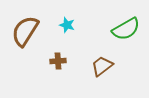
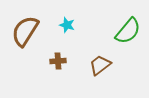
green semicircle: moved 2 px right, 2 px down; rotated 20 degrees counterclockwise
brown trapezoid: moved 2 px left, 1 px up
